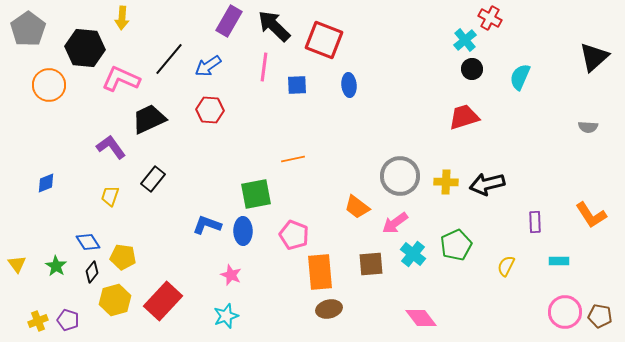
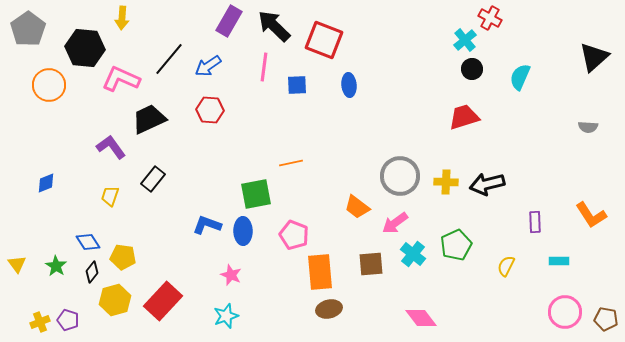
orange line at (293, 159): moved 2 px left, 4 px down
brown pentagon at (600, 316): moved 6 px right, 3 px down
yellow cross at (38, 321): moved 2 px right, 1 px down
